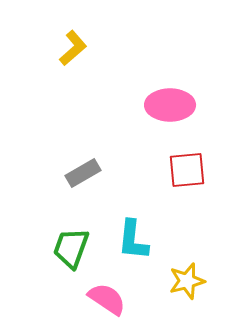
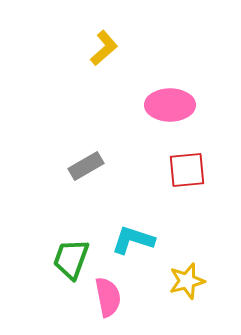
yellow L-shape: moved 31 px right
gray rectangle: moved 3 px right, 7 px up
cyan L-shape: rotated 102 degrees clockwise
green trapezoid: moved 11 px down
pink semicircle: moved 1 px right, 2 px up; rotated 45 degrees clockwise
